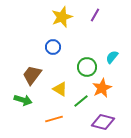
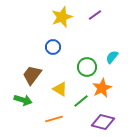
purple line: rotated 24 degrees clockwise
